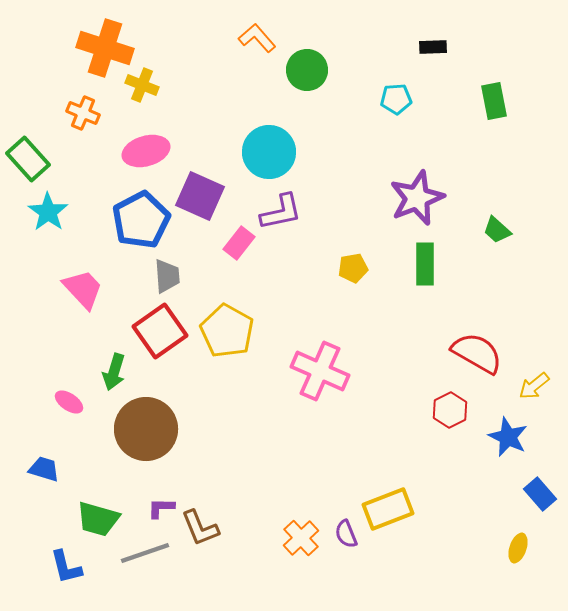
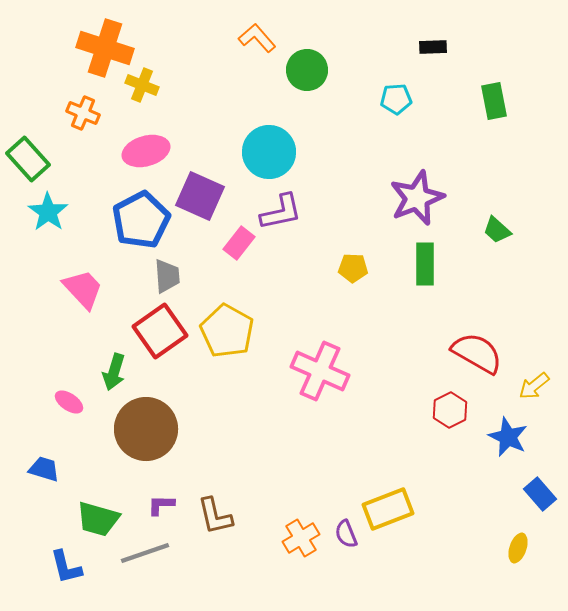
yellow pentagon at (353, 268): rotated 12 degrees clockwise
purple L-shape at (161, 508): moved 3 px up
brown L-shape at (200, 528): moved 15 px right, 12 px up; rotated 9 degrees clockwise
orange cross at (301, 538): rotated 12 degrees clockwise
